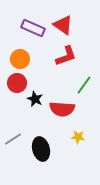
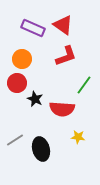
orange circle: moved 2 px right
gray line: moved 2 px right, 1 px down
